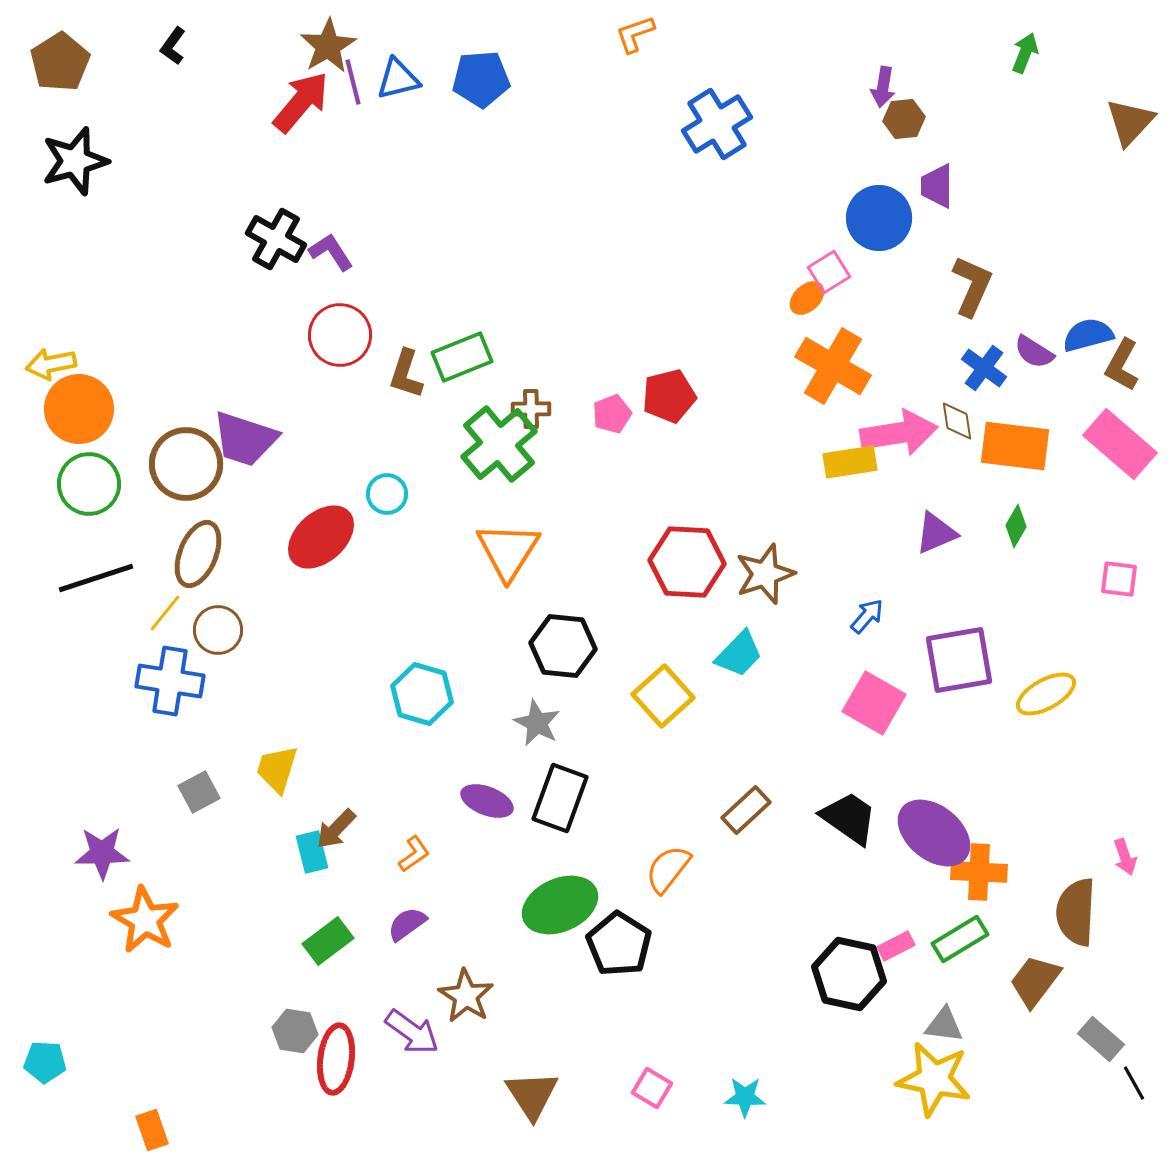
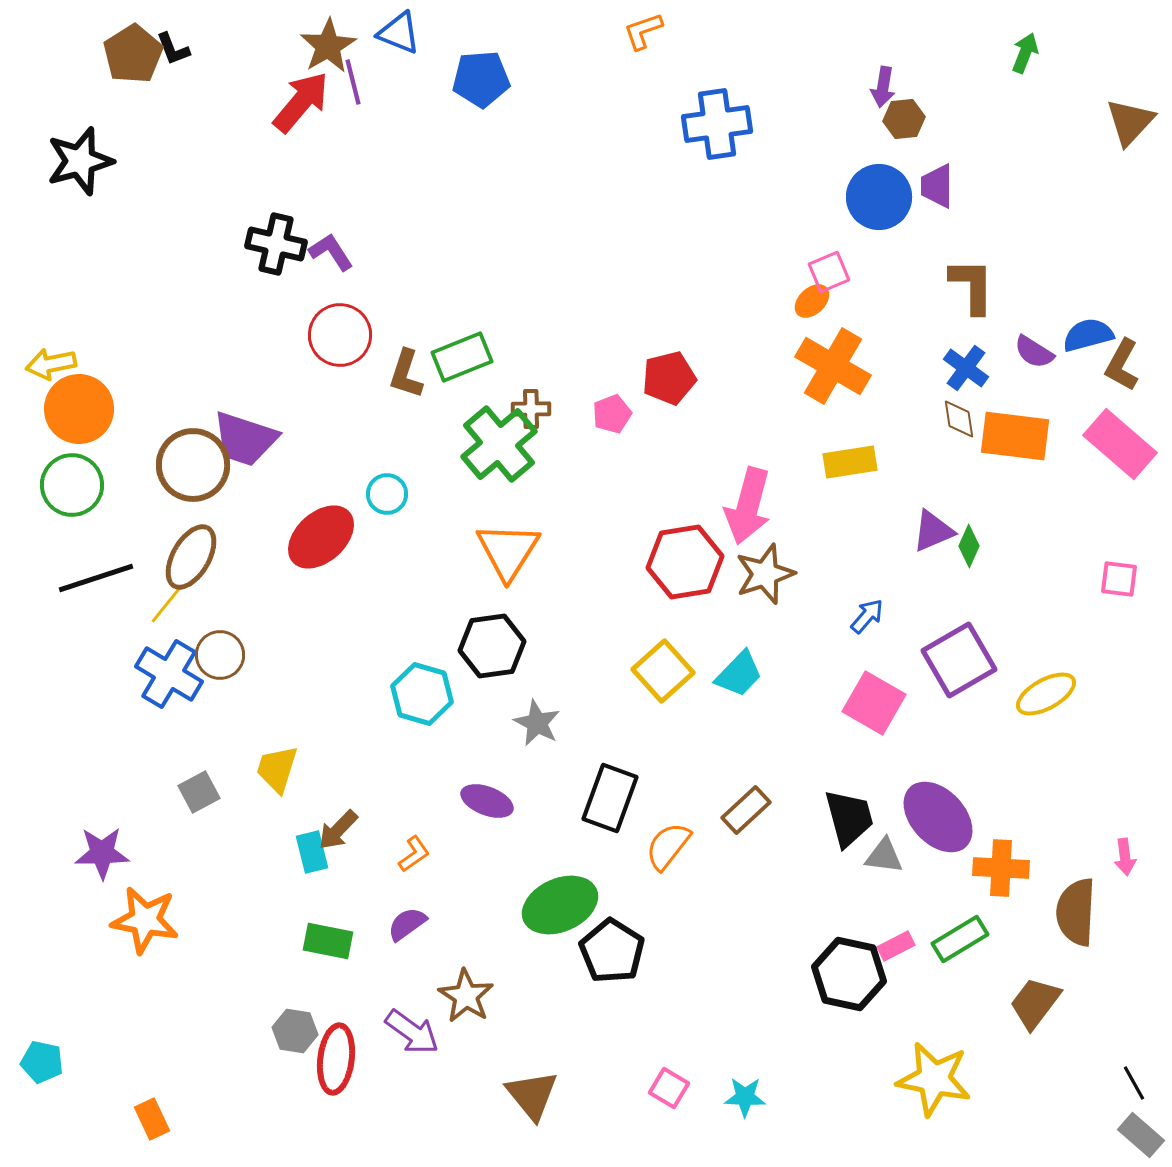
orange L-shape at (635, 34): moved 8 px right, 3 px up
black L-shape at (173, 46): moved 3 px down; rotated 57 degrees counterclockwise
brown pentagon at (60, 62): moved 73 px right, 8 px up
blue triangle at (398, 79): moved 1 px right, 46 px up; rotated 36 degrees clockwise
blue cross at (717, 124): rotated 24 degrees clockwise
black star at (75, 161): moved 5 px right
blue circle at (879, 218): moved 21 px up
black cross at (276, 239): moved 5 px down; rotated 16 degrees counterclockwise
pink square at (829, 272): rotated 9 degrees clockwise
brown L-shape at (972, 286): rotated 24 degrees counterclockwise
orange ellipse at (807, 298): moved 5 px right, 3 px down
blue cross at (984, 368): moved 18 px left
red pentagon at (669, 396): moved 18 px up
brown diamond at (957, 421): moved 2 px right, 2 px up
pink arrow at (899, 433): moved 151 px left, 73 px down; rotated 114 degrees clockwise
orange rectangle at (1015, 446): moved 10 px up
brown circle at (186, 464): moved 7 px right, 1 px down
green circle at (89, 484): moved 17 px left, 1 px down
green diamond at (1016, 526): moved 47 px left, 20 px down; rotated 6 degrees counterclockwise
purple triangle at (936, 533): moved 3 px left, 2 px up
brown ellipse at (198, 554): moved 7 px left, 3 px down; rotated 8 degrees clockwise
red hexagon at (687, 562): moved 2 px left; rotated 12 degrees counterclockwise
yellow line at (165, 613): moved 1 px right, 8 px up
brown circle at (218, 630): moved 2 px right, 25 px down
black hexagon at (563, 646): moved 71 px left; rotated 14 degrees counterclockwise
cyan trapezoid at (739, 654): moved 20 px down
purple square at (959, 660): rotated 20 degrees counterclockwise
blue cross at (170, 681): moved 1 px left, 7 px up; rotated 22 degrees clockwise
yellow square at (663, 696): moved 25 px up
black rectangle at (560, 798): moved 50 px right
black trapezoid at (849, 818): rotated 40 degrees clockwise
brown arrow at (336, 829): moved 2 px right, 1 px down
purple ellipse at (934, 833): moved 4 px right, 16 px up; rotated 8 degrees clockwise
pink arrow at (1125, 857): rotated 12 degrees clockwise
orange semicircle at (668, 869): moved 23 px up
orange cross at (979, 872): moved 22 px right, 4 px up
orange star at (145, 920): rotated 20 degrees counterclockwise
green rectangle at (328, 941): rotated 48 degrees clockwise
black pentagon at (619, 944): moved 7 px left, 7 px down
brown trapezoid at (1035, 981): moved 22 px down
gray triangle at (944, 1025): moved 60 px left, 169 px up
gray rectangle at (1101, 1039): moved 40 px right, 96 px down
cyan pentagon at (45, 1062): moved 3 px left; rotated 9 degrees clockwise
pink square at (652, 1088): moved 17 px right
brown triangle at (532, 1095): rotated 6 degrees counterclockwise
orange rectangle at (152, 1130): moved 11 px up; rotated 6 degrees counterclockwise
